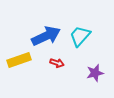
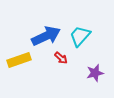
red arrow: moved 4 px right, 5 px up; rotated 24 degrees clockwise
